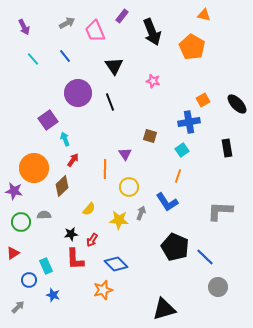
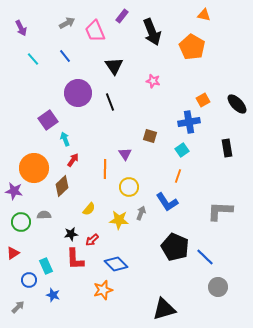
purple arrow at (24, 27): moved 3 px left, 1 px down
red arrow at (92, 240): rotated 16 degrees clockwise
